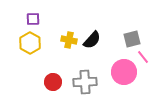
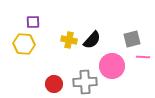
purple square: moved 3 px down
yellow hexagon: moved 6 px left, 1 px down; rotated 25 degrees counterclockwise
pink line: rotated 48 degrees counterclockwise
pink circle: moved 12 px left, 6 px up
red circle: moved 1 px right, 2 px down
